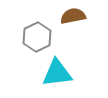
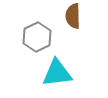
brown semicircle: rotated 80 degrees counterclockwise
